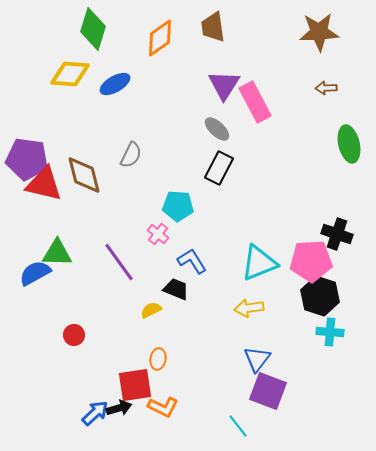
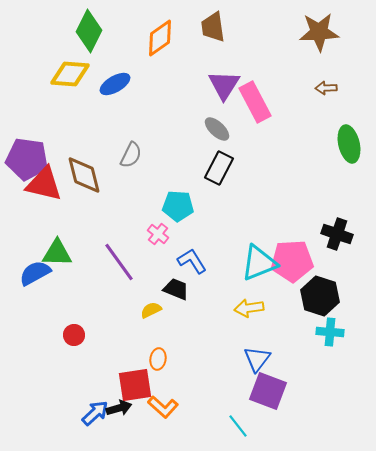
green diamond: moved 4 px left, 2 px down; rotated 9 degrees clockwise
pink pentagon: moved 19 px left
orange L-shape: rotated 16 degrees clockwise
